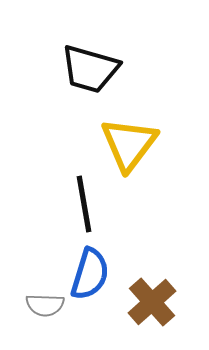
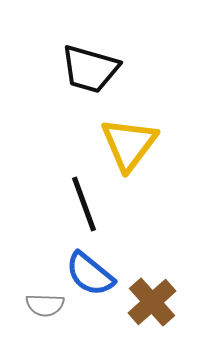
black line: rotated 10 degrees counterclockwise
blue semicircle: rotated 112 degrees clockwise
